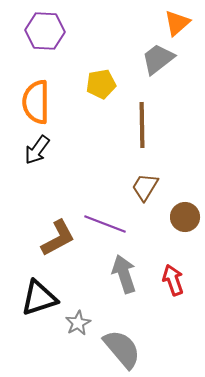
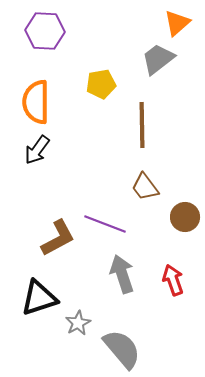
brown trapezoid: rotated 68 degrees counterclockwise
gray arrow: moved 2 px left
